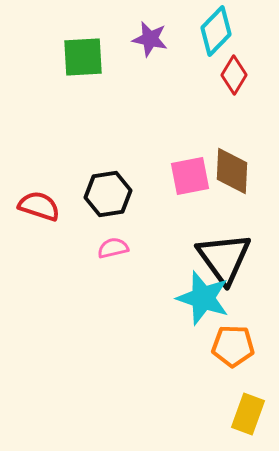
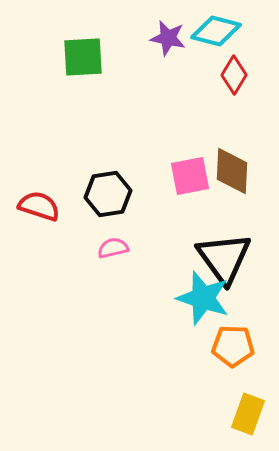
cyan diamond: rotated 60 degrees clockwise
purple star: moved 18 px right, 1 px up
